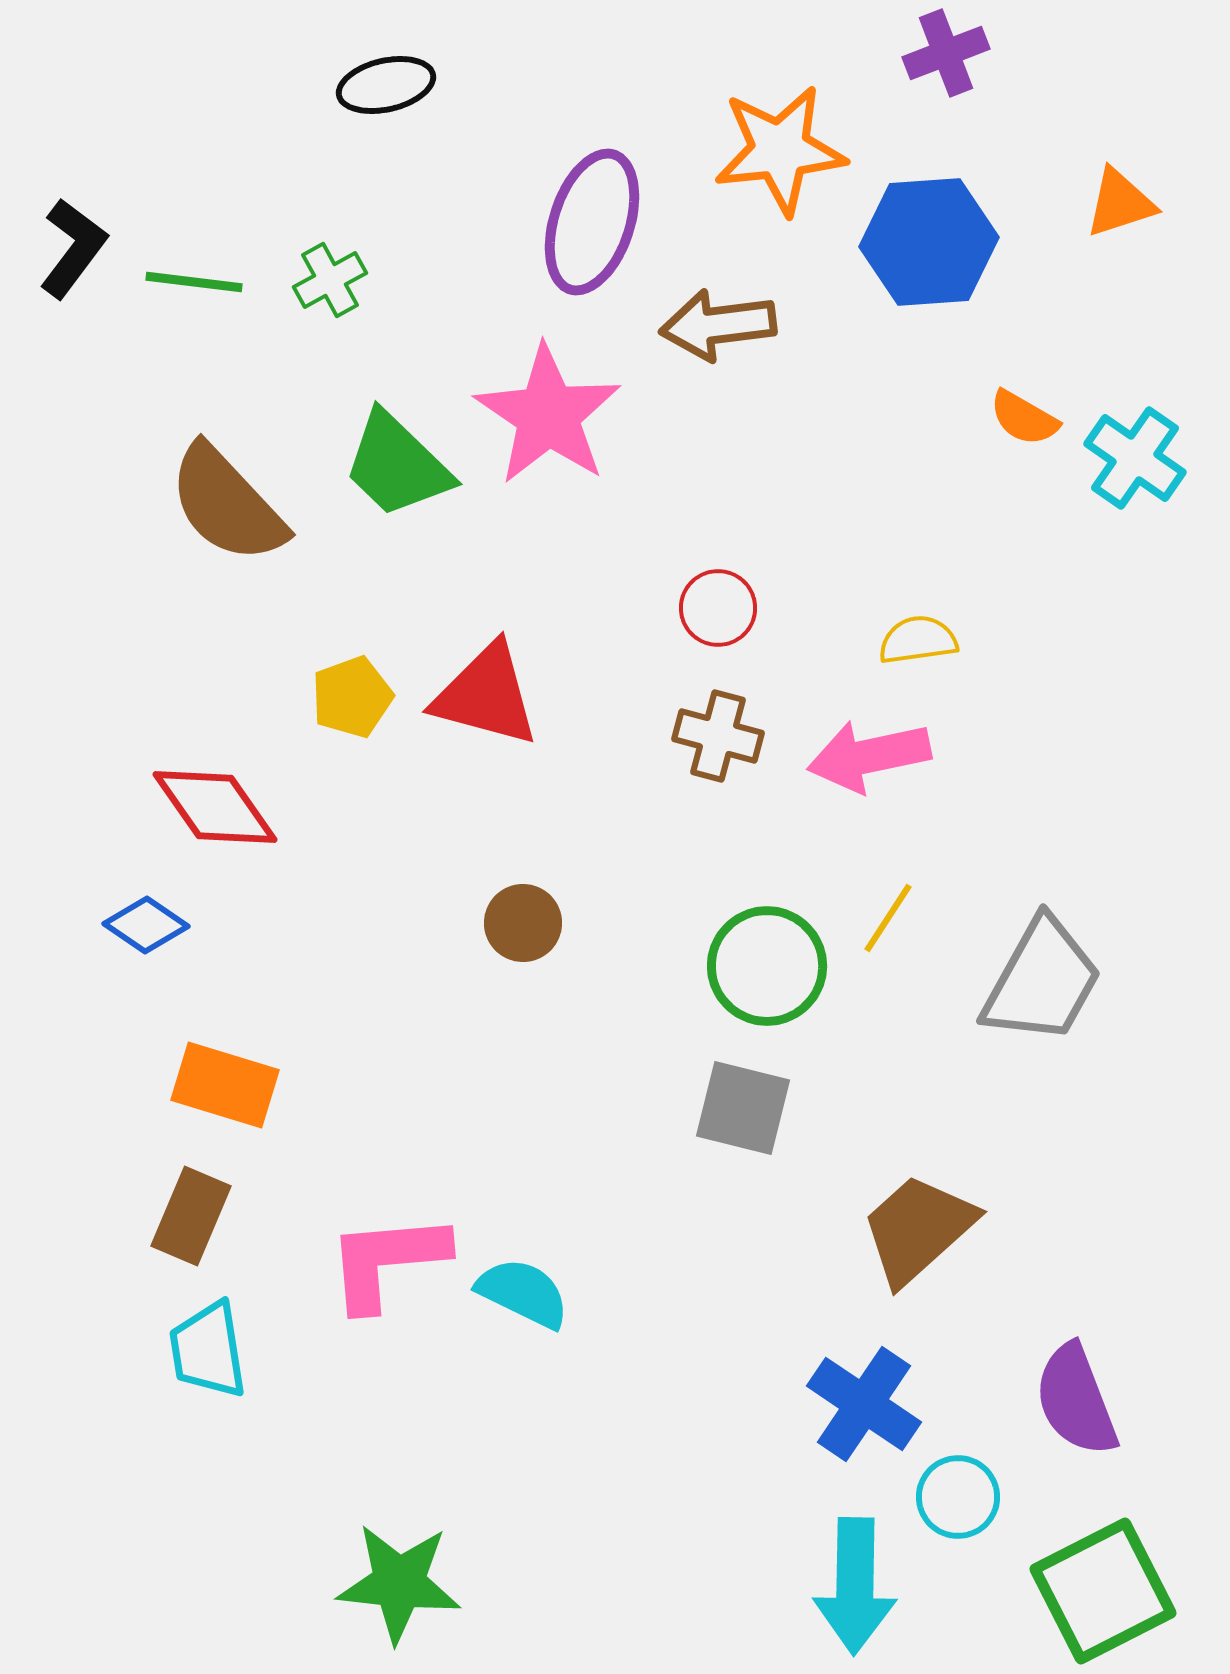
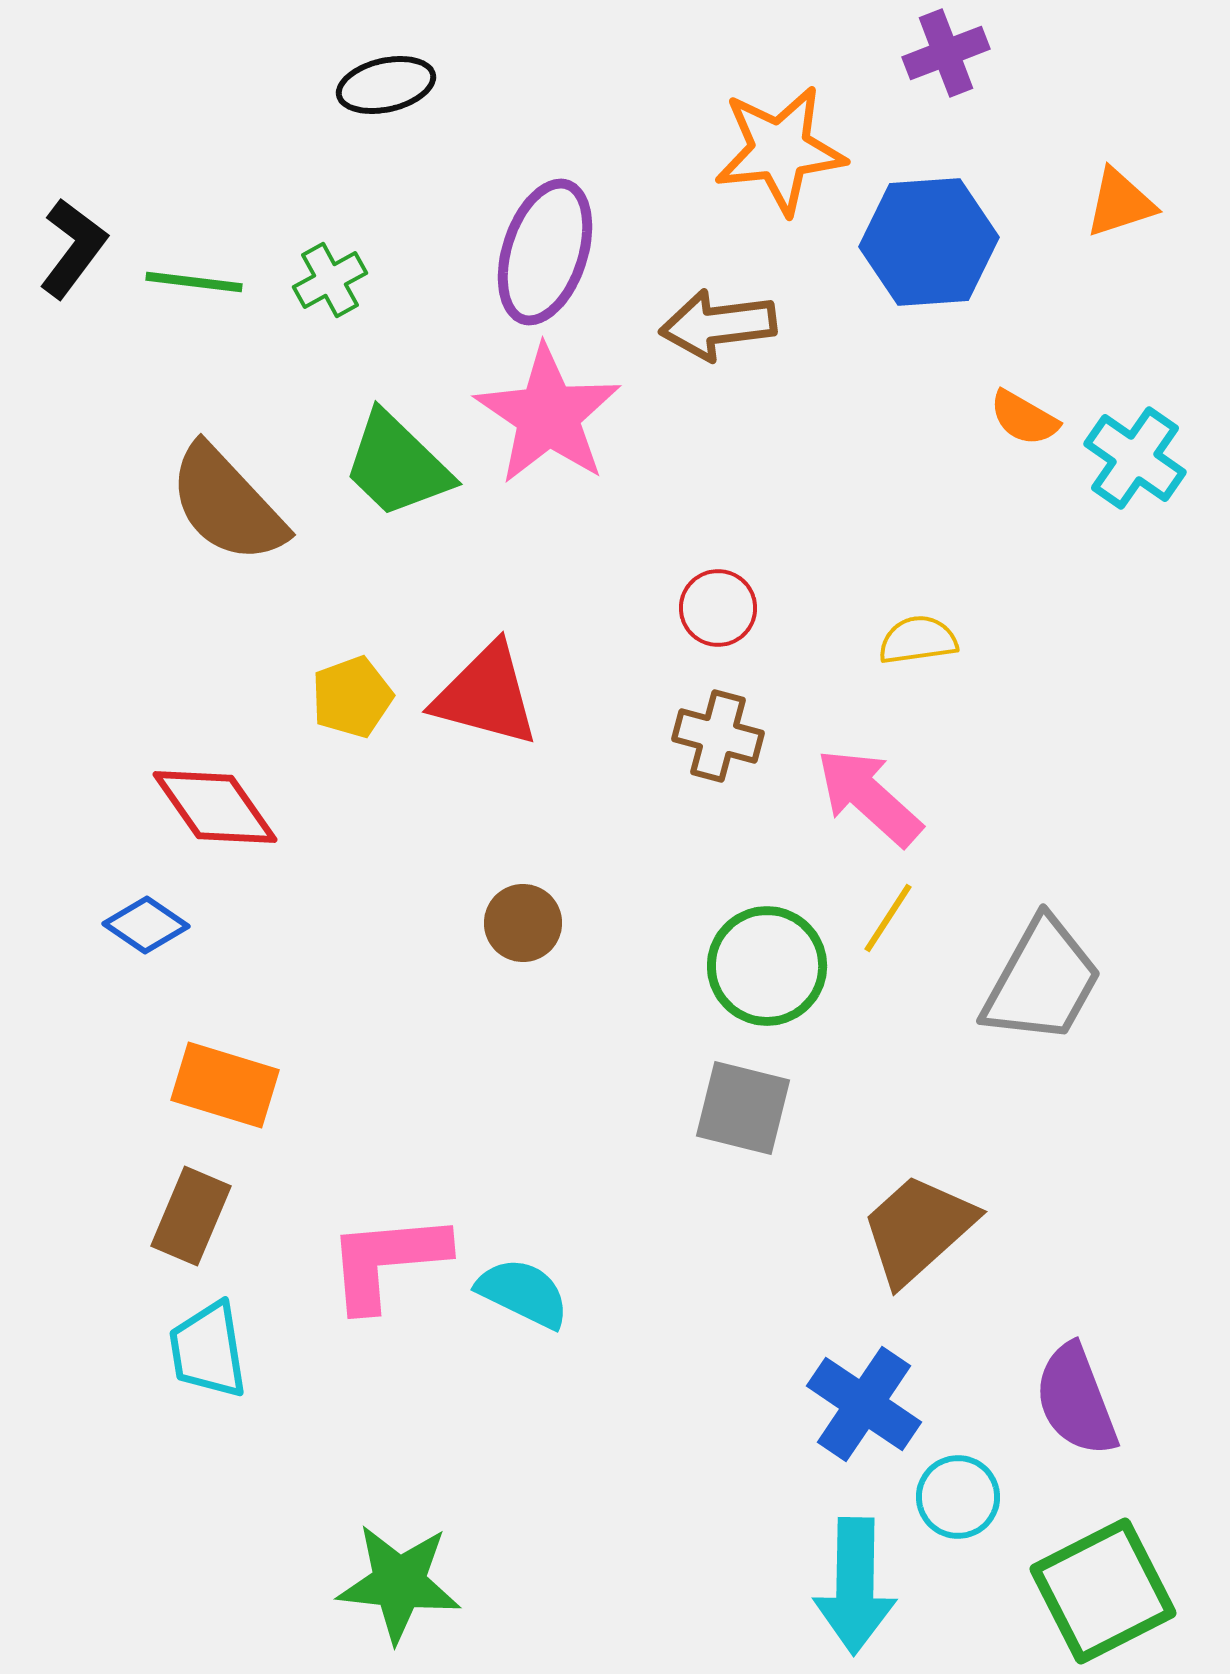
purple ellipse: moved 47 px left, 30 px down
pink arrow: moved 41 px down; rotated 54 degrees clockwise
